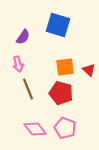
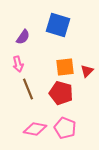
red triangle: moved 2 px left, 1 px down; rotated 32 degrees clockwise
pink diamond: rotated 40 degrees counterclockwise
